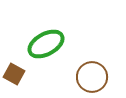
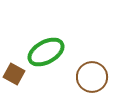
green ellipse: moved 8 px down
